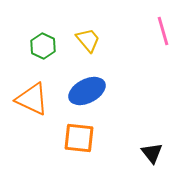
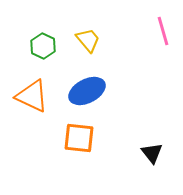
orange triangle: moved 3 px up
